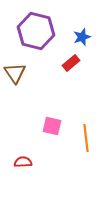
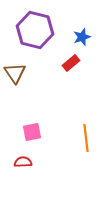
purple hexagon: moved 1 px left, 1 px up
pink square: moved 20 px left, 6 px down; rotated 24 degrees counterclockwise
